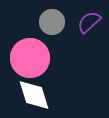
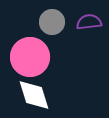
purple semicircle: rotated 35 degrees clockwise
pink circle: moved 1 px up
